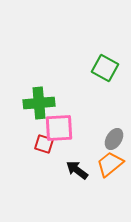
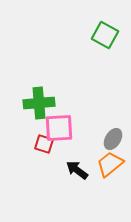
green square: moved 33 px up
gray ellipse: moved 1 px left
